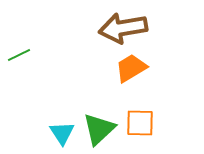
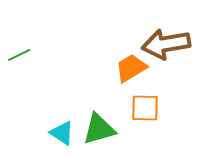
brown arrow: moved 43 px right, 16 px down
orange square: moved 5 px right, 15 px up
green triangle: rotated 27 degrees clockwise
cyan triangle: rotated 24 degrees counterclockwise
